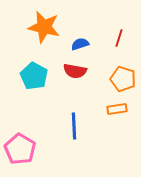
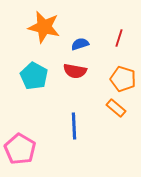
orange rectangle: moved 1 px left, 1 px up; rotated 48 degrees clockwise
